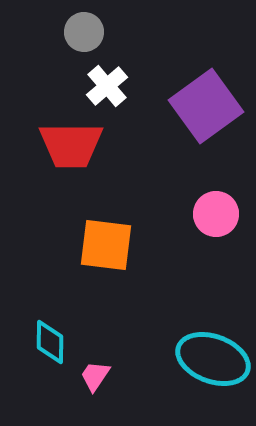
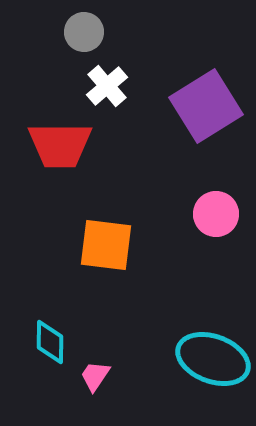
purple square: rotated 4 degrees clockwise
red trapezoid: moved 11 px left
